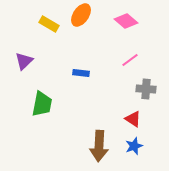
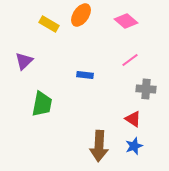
blue rectangle: moved 4 px right, 2 px down
